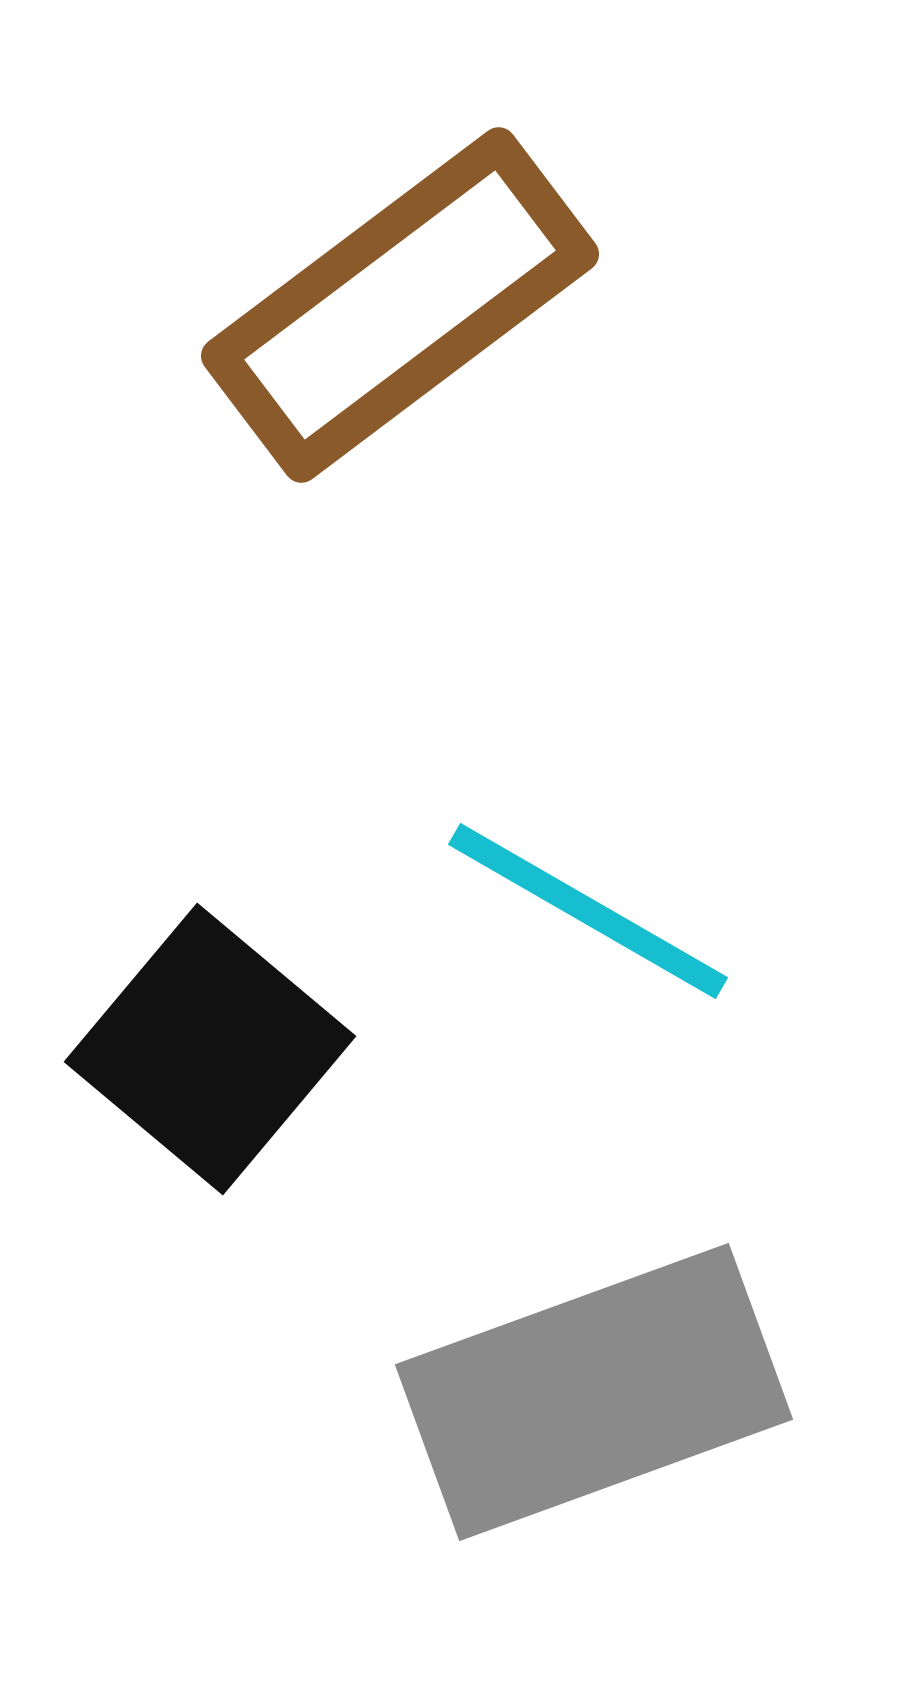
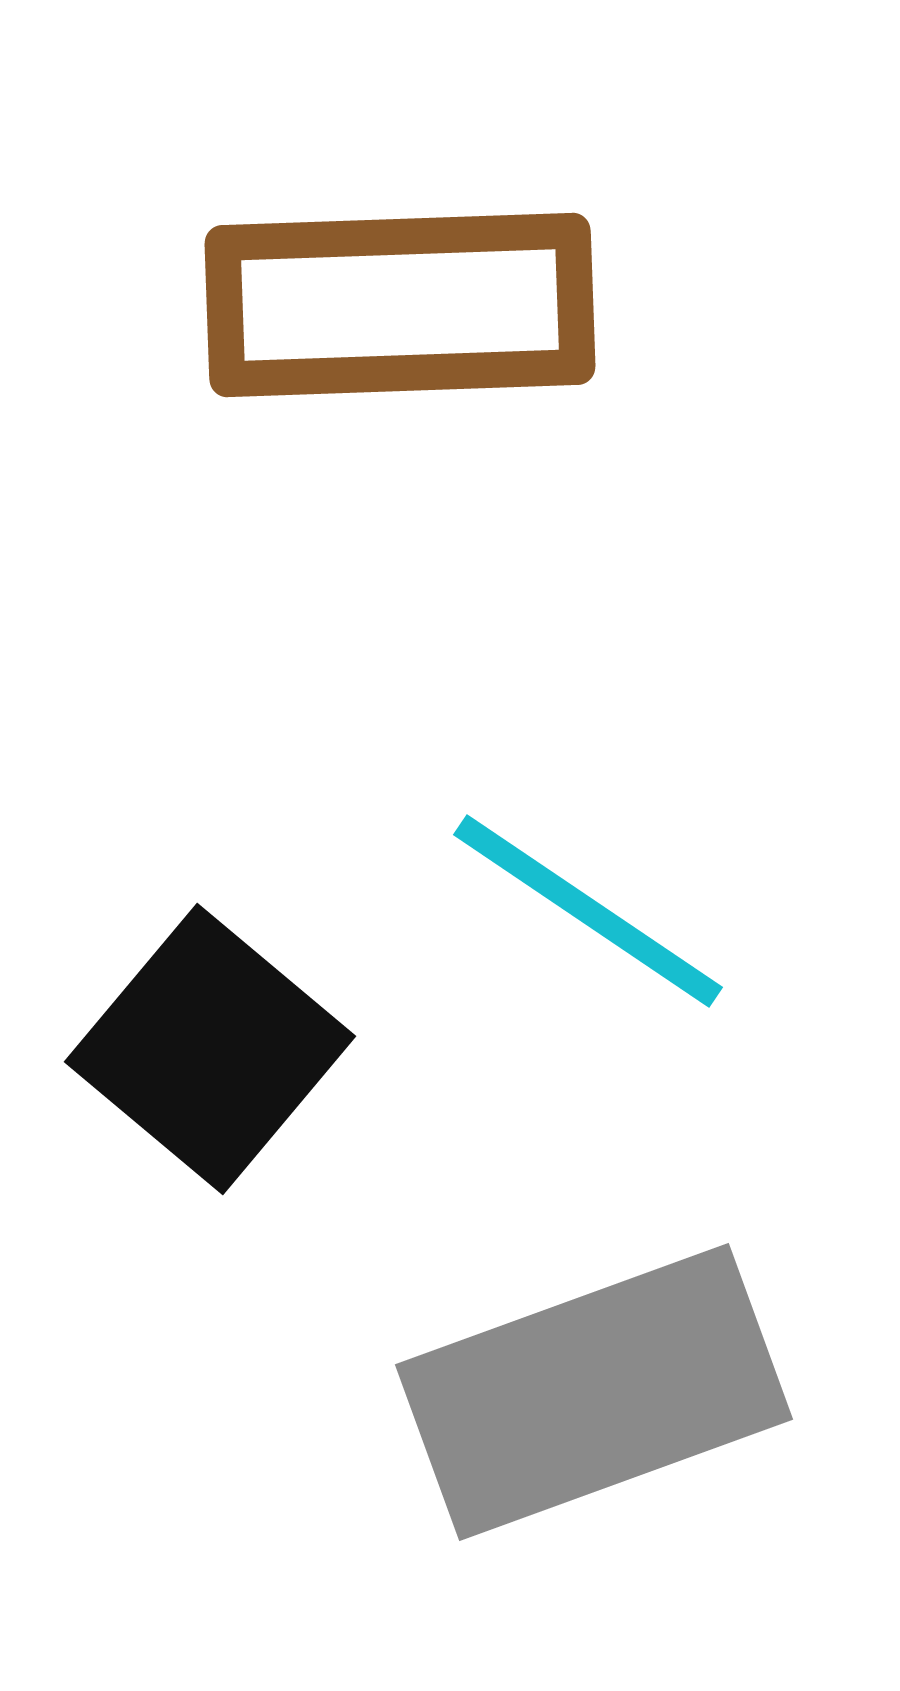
brown rectangle: rotated 35 degrees clockwise
cyan line: rotated 4 degrees clockwise
